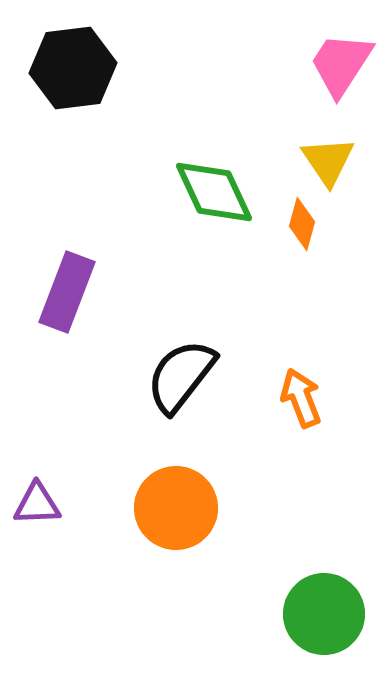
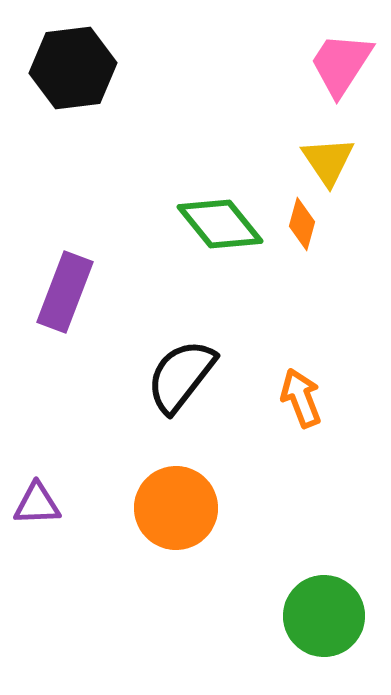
green diamond: moved 6 px right, 32 px down; rotated 14 degrees counterclockwise
purple rectangle: moved 2 px left
green circle: moved 2 px down
